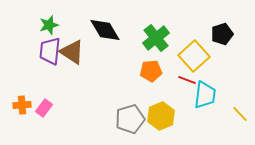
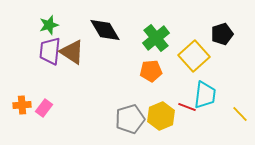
red line: moved 27 px down
